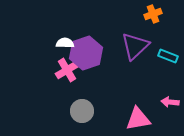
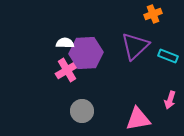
purple hexagon: rotated 16 degrees clockwise
pink arrow: moved 2 px up; rotated 78 degrees counterclockwise
